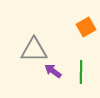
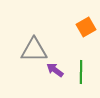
purple arrow: moved 2 px right, 1 px up
